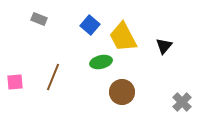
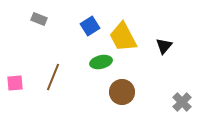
blue square: moved 1 px down; rotated 18 degrees clockwise
pink square: moved 1 px down
